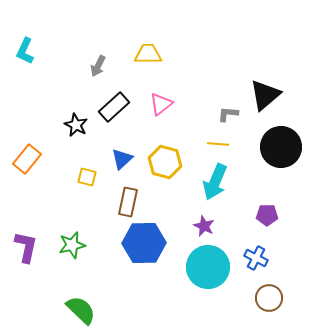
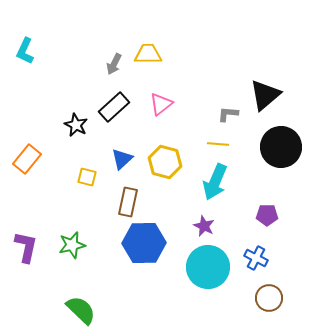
gray arrow: moved 16 px right, 2 px up
